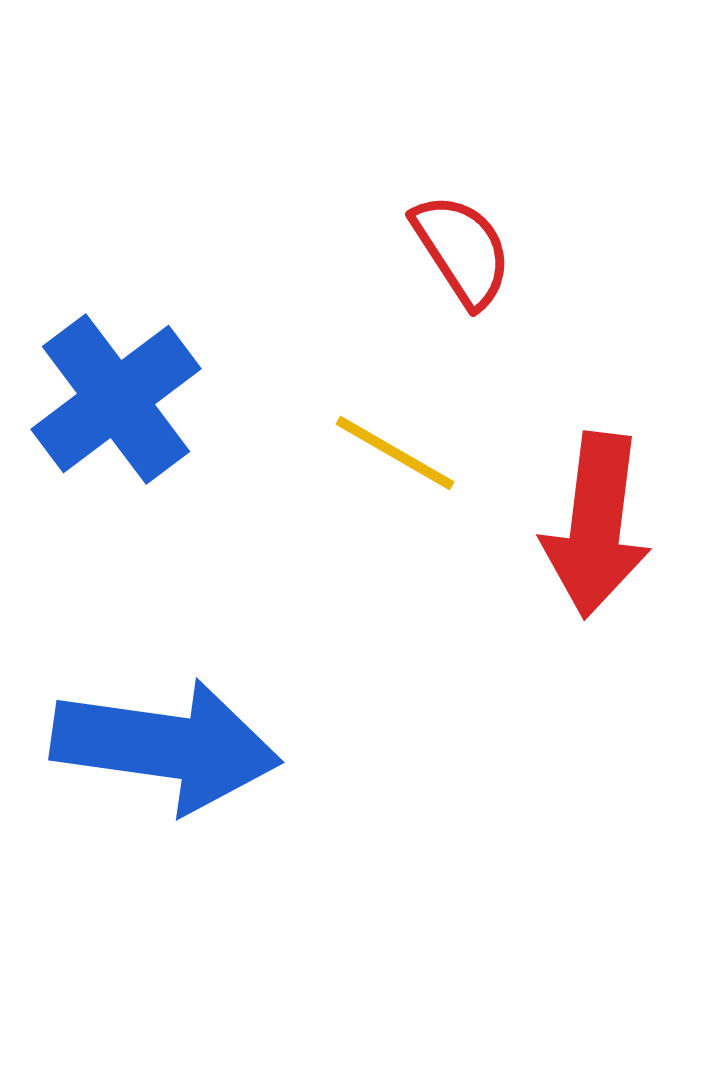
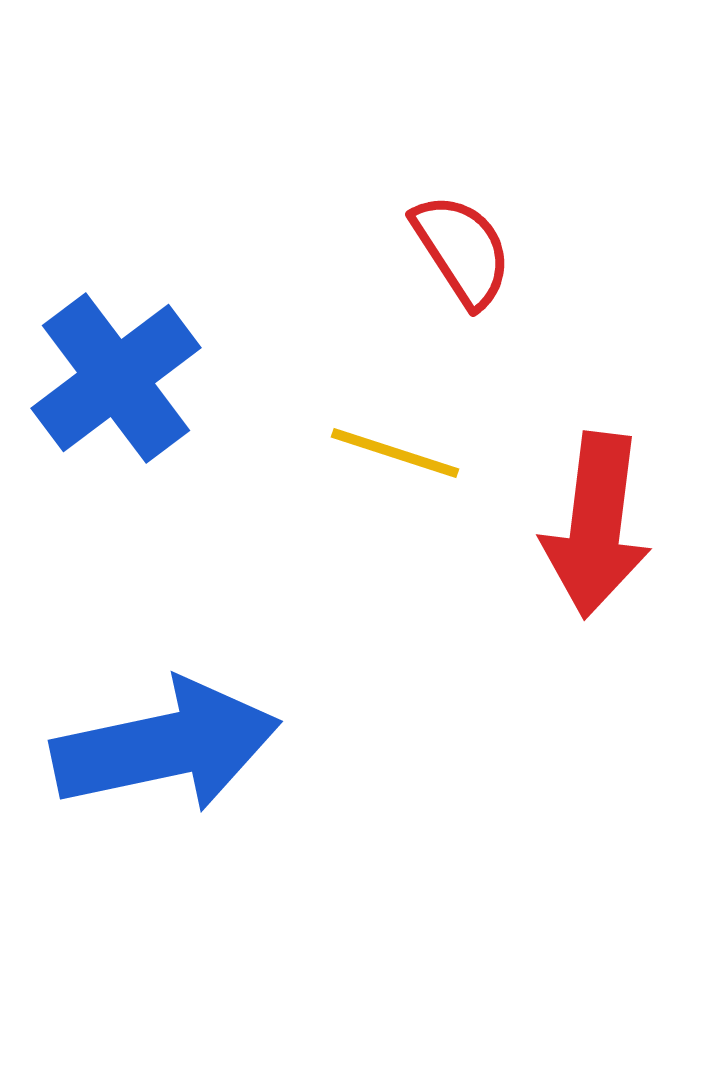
blue cross: moved 21 px up
yellow line: rotated 12 degrees counterclockwise
blue arrow: rotated 20 degrees counterclockwise
